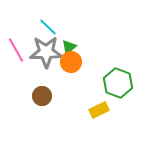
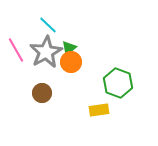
cyan line: moved 2 px up
green triangle: moved 1 px down
gray star: rotated 28 degrees counterclockwise
brown circle: moved 3 px up
yellow rectangle: rotated 18 degrees clockwise
